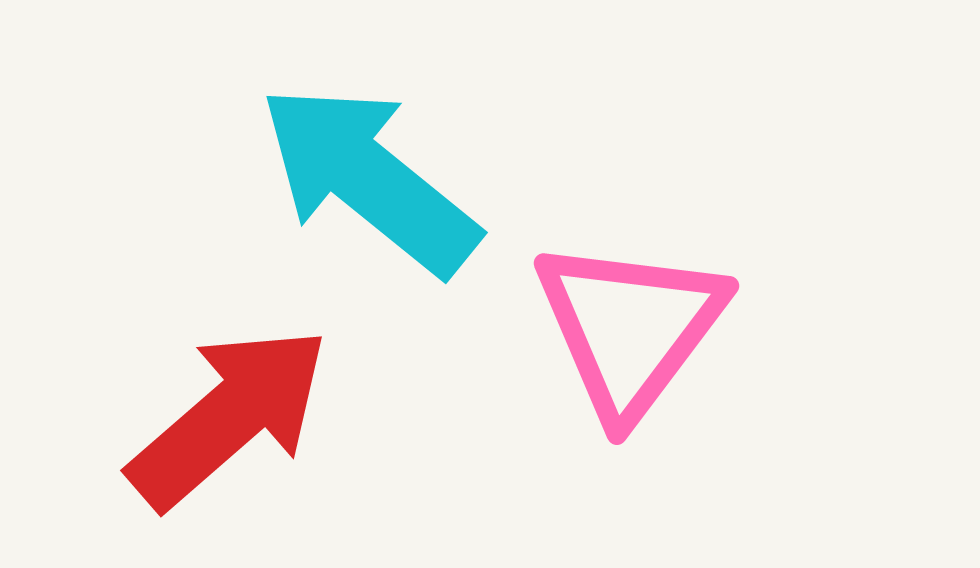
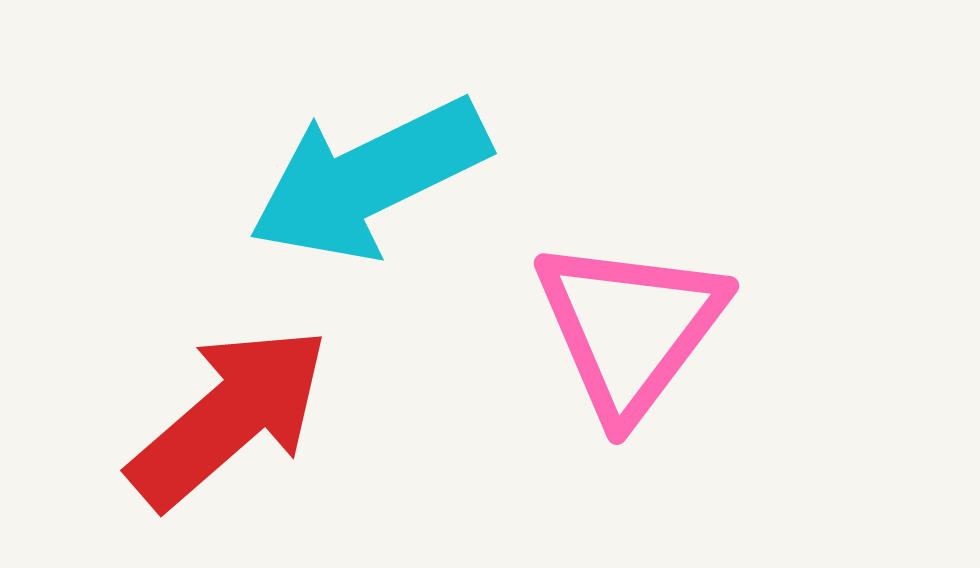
cyan arrow: rotated 65 degrees counterclockwise
